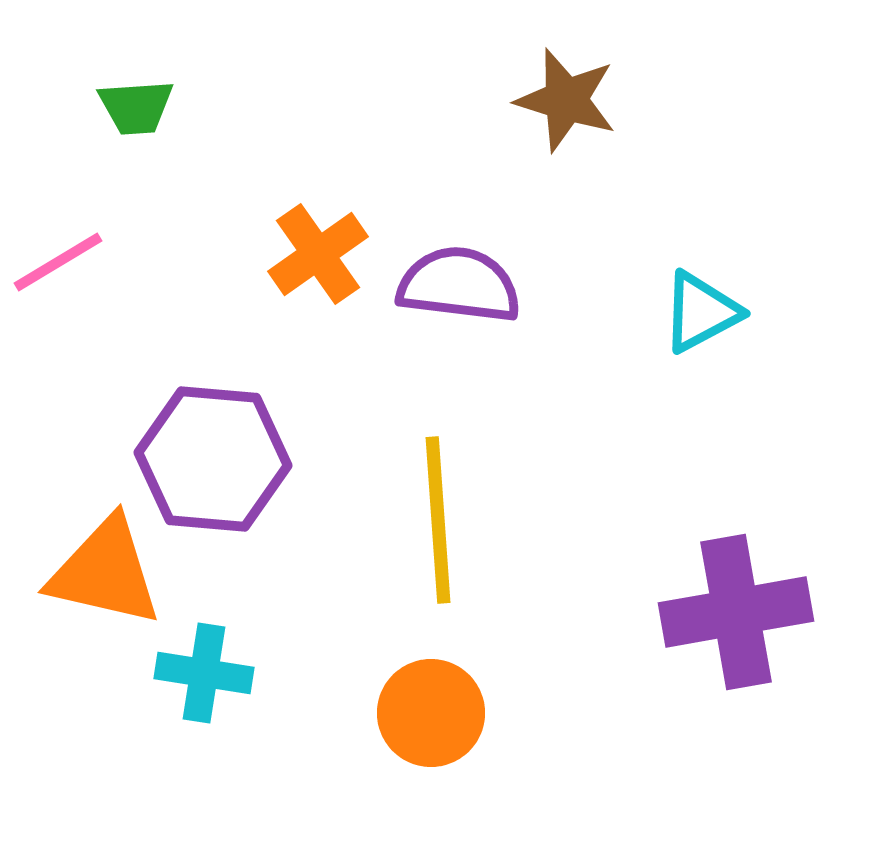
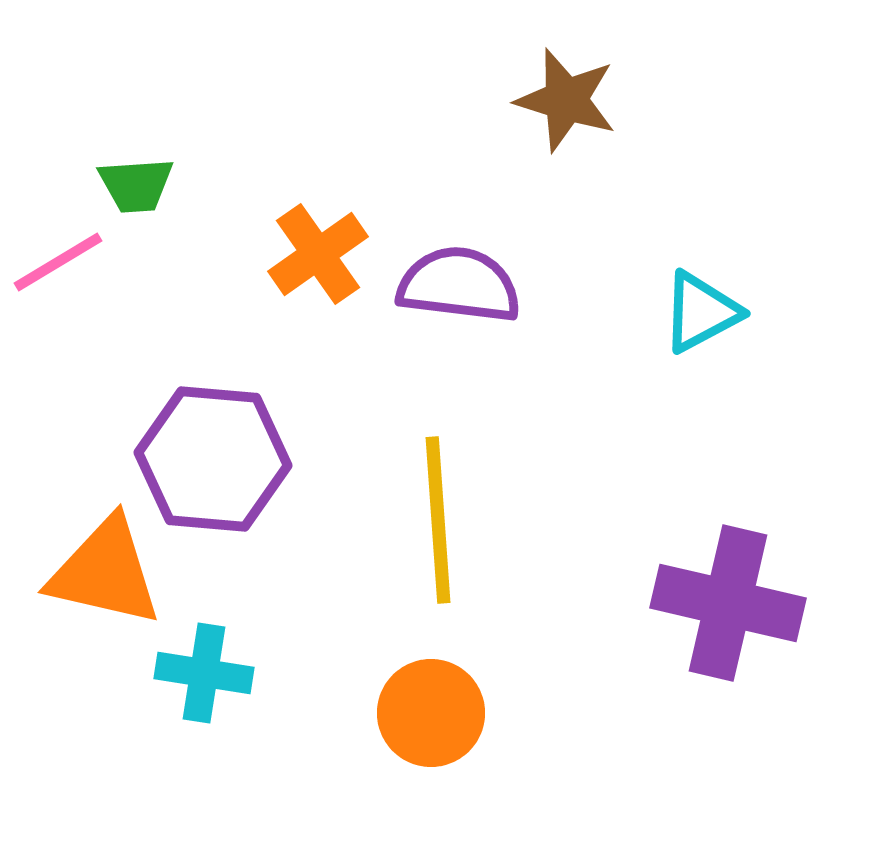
green trapezoid: moved 78 px down
purple cross: moved 8 px left, 9 px up; rotated 23 degrees clockwise
